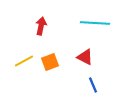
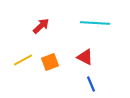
red arrow: rotated 36 degrees clockwise
yellow line: moved 1 px left, 1 px up
blue line: moved 2 px left, 1 px up
